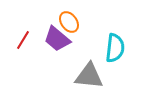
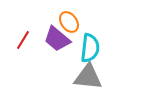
cyan semicircle: moved 25 px left
gray triangle: moved 1 px left, 1 px down
